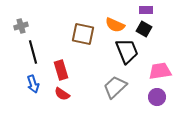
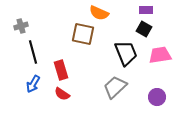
orange semicircle: moved 16 px left, 12 px up
black trapezoid: moved 1 px left, 2 px down
pink trapezoid: moved 16 px up
blue arrow: rotated 48 degrees clockwise
